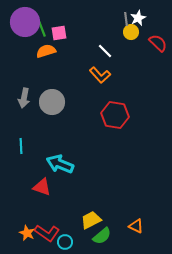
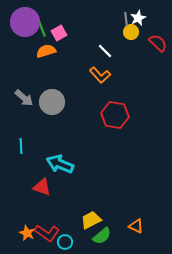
pink square: rotated 21 degrees counterclockwise
gray arrow: rotated 60 degrees counterclockwise
